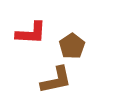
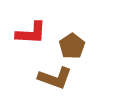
brown L-shape: moved 1 px left, 2 px up; rotated 32 degrees clockwise
